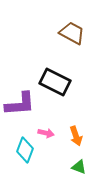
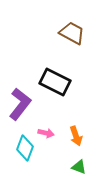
purple L-shape: rotated 48 degrees counterclockwise
cyan diamond: moved 2 px up
